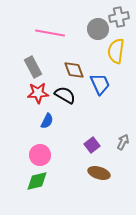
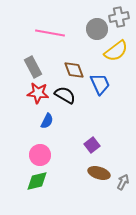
gray circle: moved 1 px left
yellow semicircle: rotated 135 degrees counterclockwise
red star: rotated 10 degrees clockwise
gray arrow: moved 40 px down
